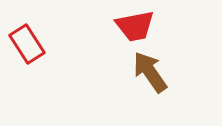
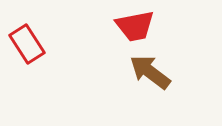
brown arrow: rotated 18 degrees counterclockwise
